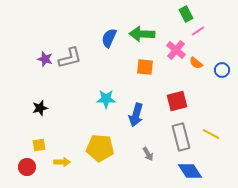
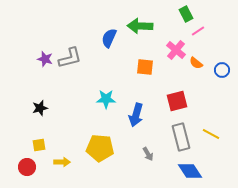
green arrow: moved 2 px left, 8 px up
